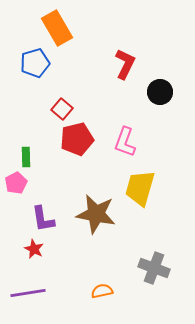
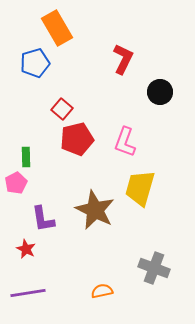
red L-shape: moved 2 px left, 5 px up
brown star: moved 1 px left, 4 px up; rotated 15 degrees clockwise
red star: moved 8 px left
